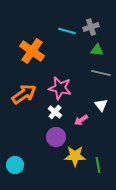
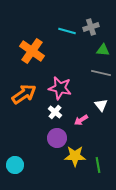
green triangle: moved 6 px right
purple circle: moved 1 px right, 1 px down
